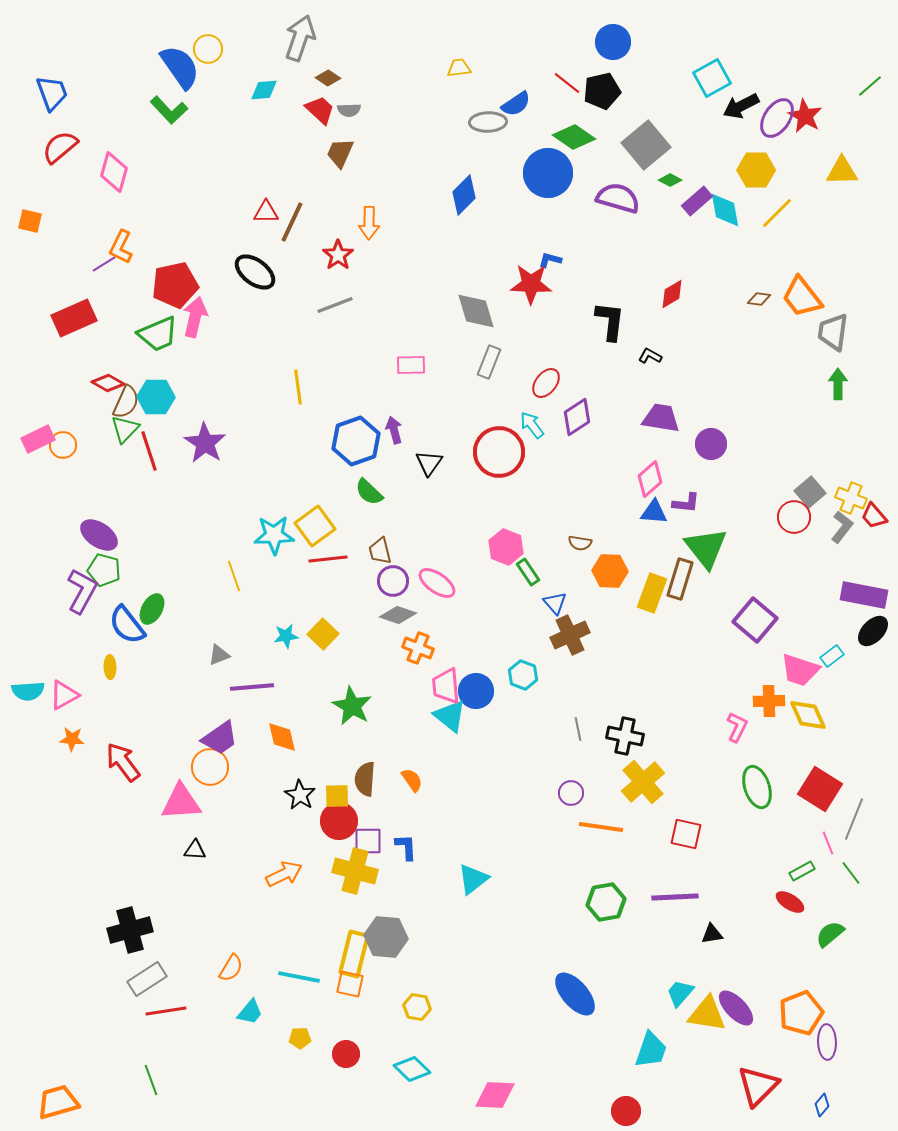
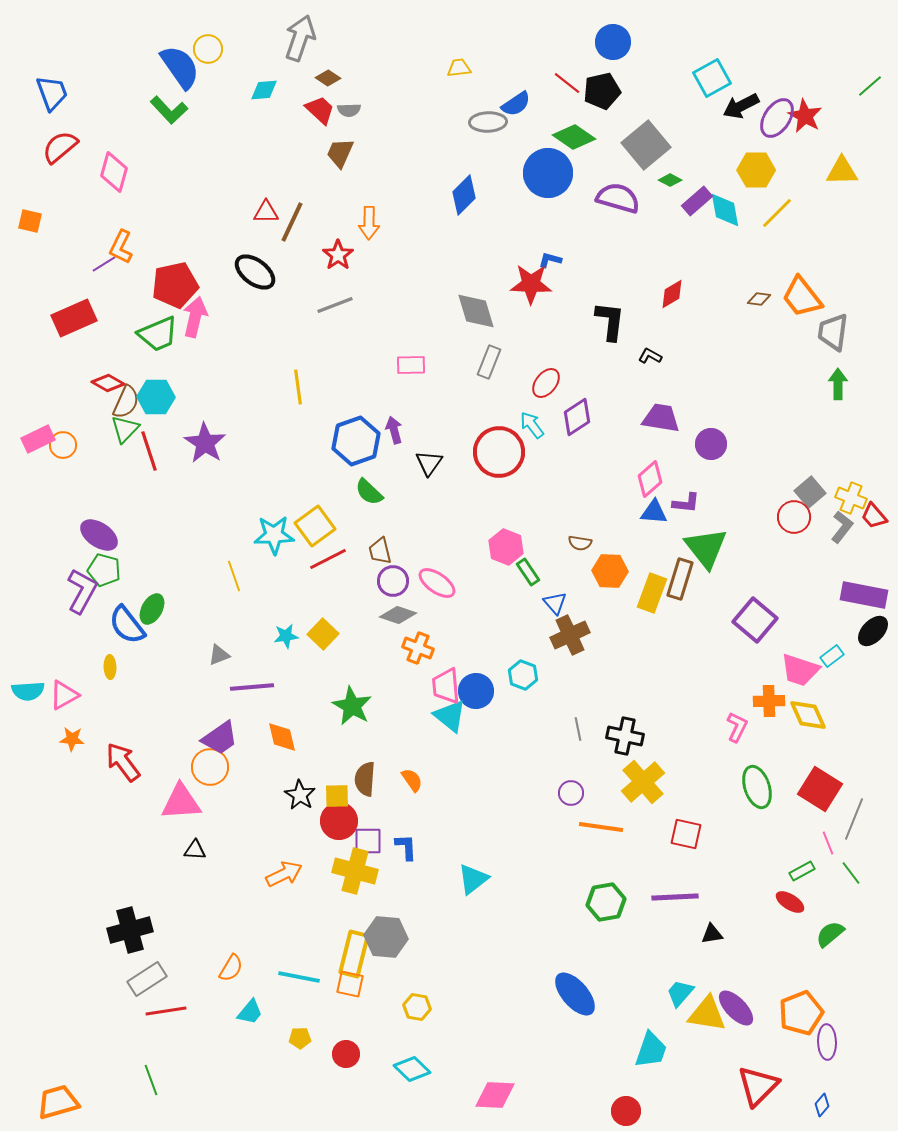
red line at (328, 559): rotated 21 degrees counterclockwise
